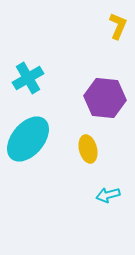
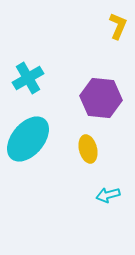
purple hexagon: moved 4 px left
